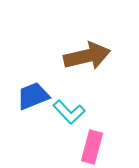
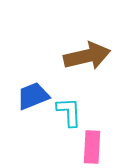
cyan L-shape: rotated 140 degrees counterclockwise
pink rectangle: rotated 12 degrees counterclockwise
